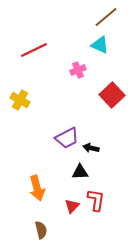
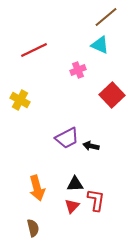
black arrow: moved 2 px up
black triangle: moved 5 px left, 12 px down
brown semicircle: moved 8 px left, 2 px up
